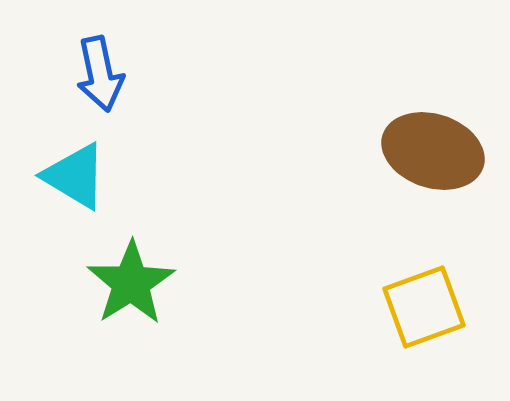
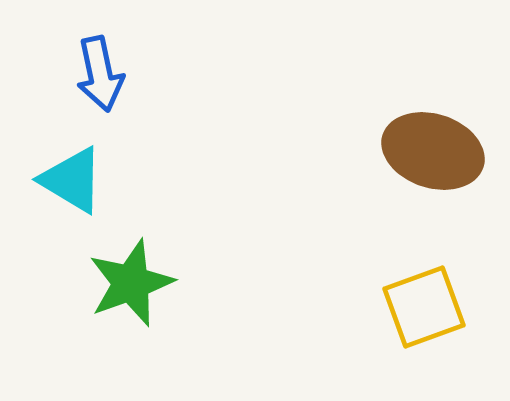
cyan triangle: moved 3 px left, 4 px down
green star: rotated 12 degrees clockwise
